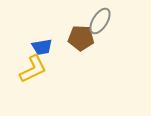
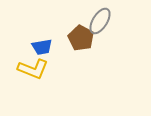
brown pentagon: rotated 25 degrees clockwise
yellow L-shape: rotated 48 degrees clockwise
